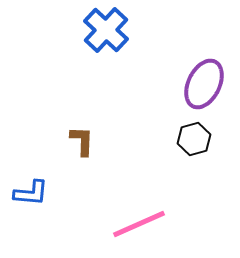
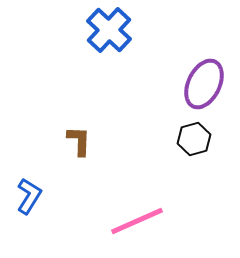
blue cross: moved 3 px right
brown L-shape: moved 3 px left
blue L-shape: moved 2 px left, 3 px down; rotated 63 degrees counterclockwise
pink line: moved 2 px left, 3 px up
